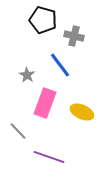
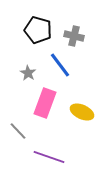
black pentagon: moved 5 px left, 10 px down
gray star: moved 1 px right, 2 px up
